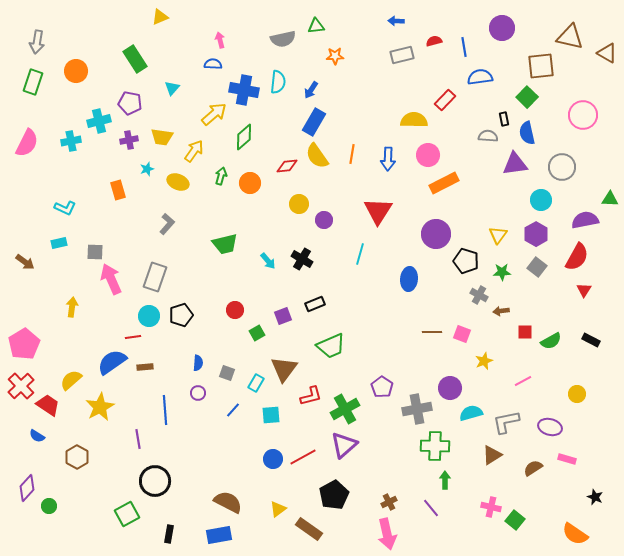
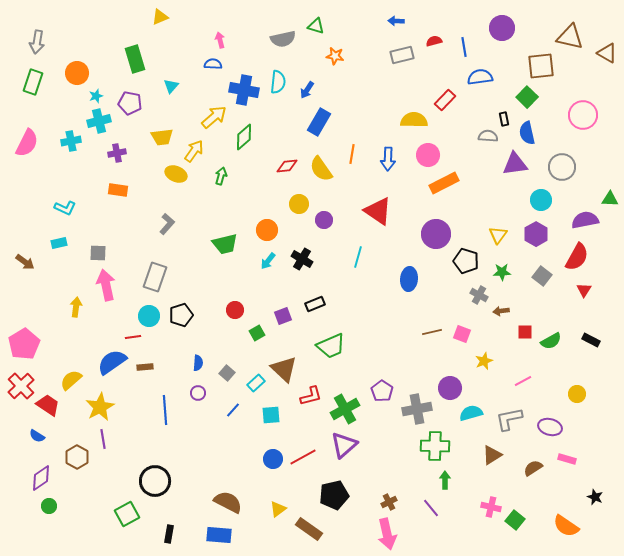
green triangle at (316, 26): rotated 24 degrees clockwise
orange star at (335, 56): rotated 12 degrees clockwise
green rectangle at (135, 59): rotated 16 degrees clockwise
orange circle at (76, 71): moved 1 px right, 2 px down
cyan triangle at (172, 88): moved 1 px left, 2 px up
blue arrow at (311, 90): moved 4 px left
yellow arrow at (214, 114): moved 3 px down
blue rectangle at (314, 122): moved 5 px right
yellow trapezoid at (162, 137): rotated 15 degrees counterclockwise
purple cross at (129, 140): moved 12 px left, 13 px down
yellow semicircle at (317, 156): moved 4 px right, 13 px down
cyan star at (147, 169): moved 51 px left, 73 px up
yellow ellipse at (178, 182): moved 2 px left, 8 px up
orange circle at (250, 183): moved 17 px right, 47 px down
orange rectangle at (118, 190): rotated 66 degrees counterclockwise
red triangle at (378, 211): rotated 28 degrees counterclockwise
gray square at (95, 252): moved 3 px right, 1 px down
cyan line at (360, 254): moved 2 px left, 3 px down
cyan arrow at (268, 261): rotated 78 degrees clockwise
gray square at (537, 267): moved 5 px right, 9 px down
pink arrow at (111, 279): moved 5 px left, 6 px down; rotated 12 degrees clockwise
yellow arrow at (72, 307): moved 4 px right
brown line at (432, 332): rotated 12 degrees counterclockwise
brown triangle at (284, 369): rotated 24 degrees counterclockwise
gray square at (227, 373): rotated 21 degrees clockwise
cyan rectangle at (256, 383): rotated 18 degrees clockwise
purple pentagon at (382, 387): moved 4 px down
gray L-shape at (506, 422): moved 3 px right, 3 px up
purple line at (138, 439): moved 35 px left
purple diamond at (27, 488): moved 14 px right, 10 px up; rotated 12 degrees clockwise
black pentagon at (334, 495): rotated 16 degrees clockwise
orange semicircle at (575, 534): moved 9 px left, 8 px up
blue rectangle at (219, 535): rotated 15 degrees clockwise
